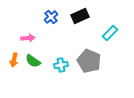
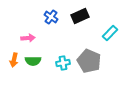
blue cross: rotated 16 degrees counterclockwise
green semicircle: rotated 35 degrees counterclockwise
cyan cross: moved 2 px right, 2 px up
